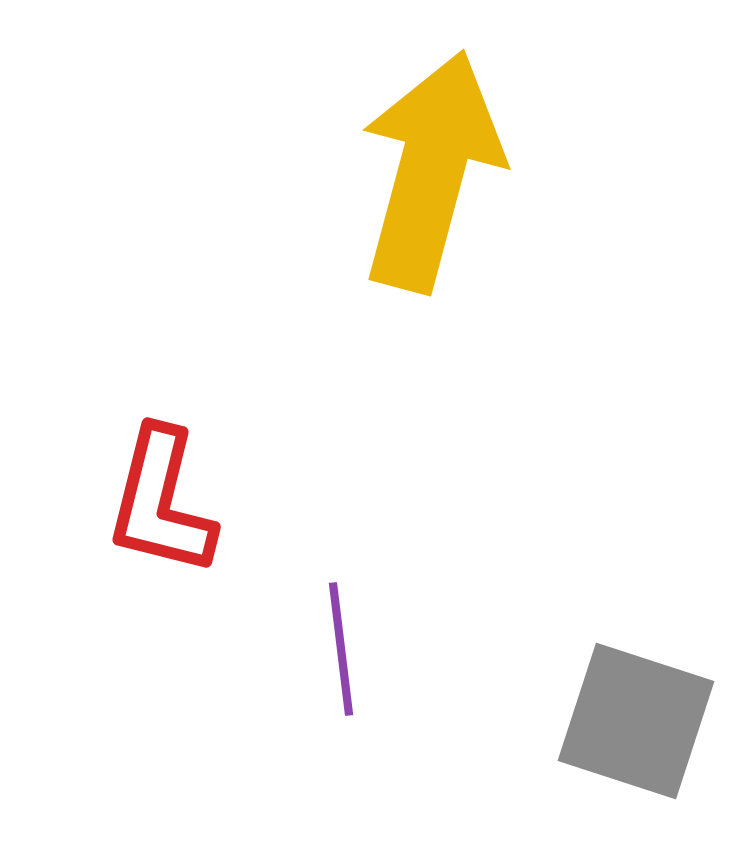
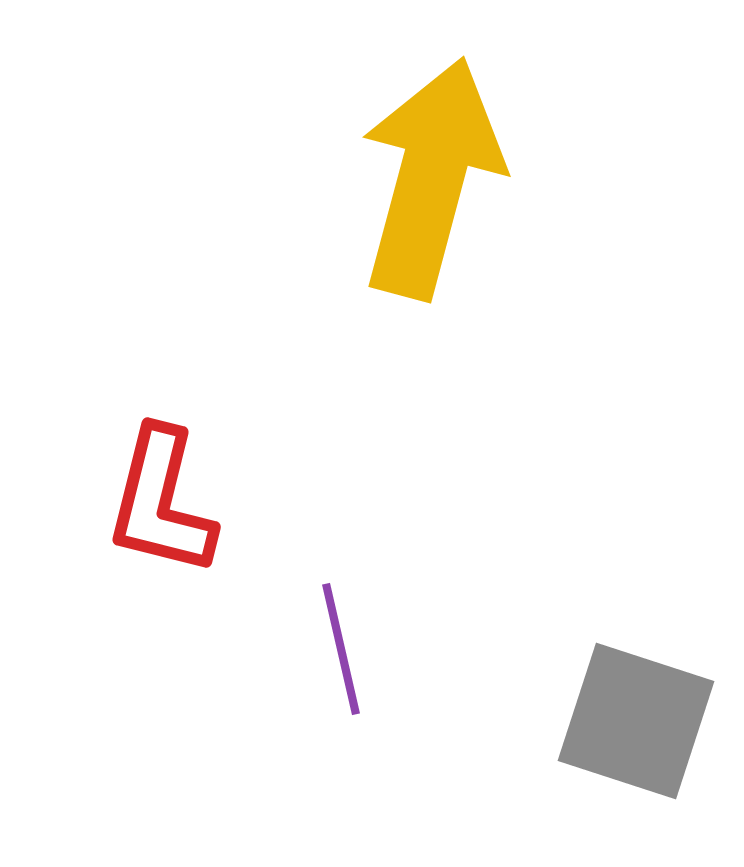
yellow arrow: moved 7 px down
purple line: rotated 6 degrees counterclockwise
